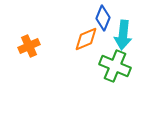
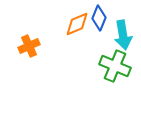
blue diamond: moved 4 px left
cyan arrow: rotated 16 degrees counterclockwise
orange diamond: moved 9 px left, 15 px up
